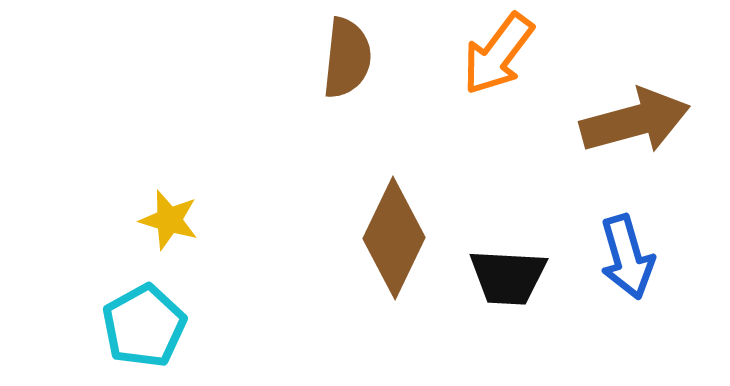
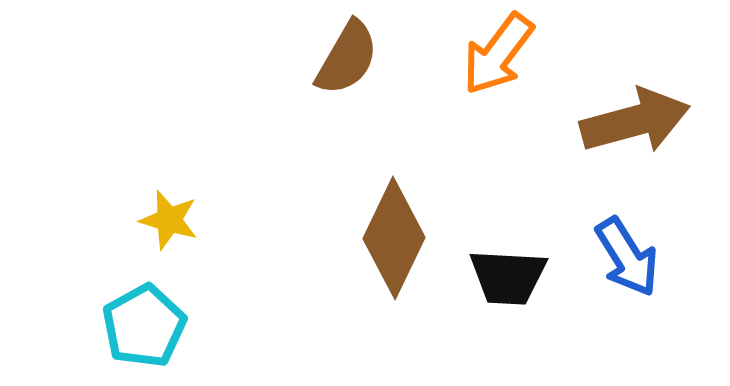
brown semicircle: rotated 24 degrees clockwise
blue arrow: rotated 16 degrees counterclockwise
